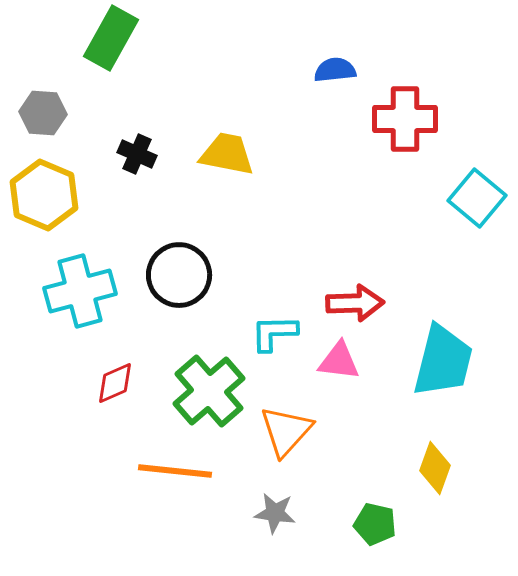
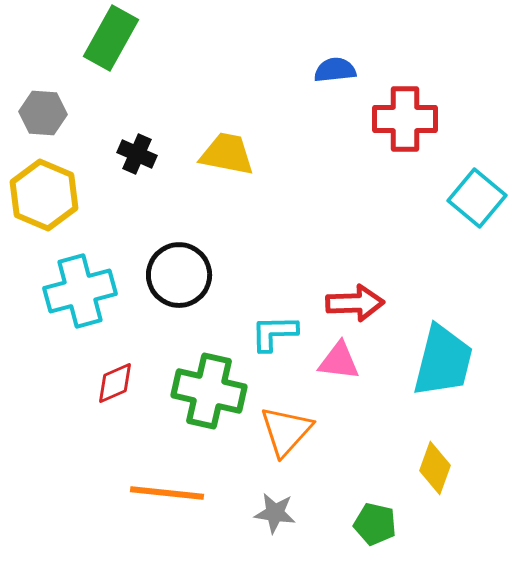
green cross: rotated 36 degrees counterclockwise
orange line: moved 8 px left, 22 px down
